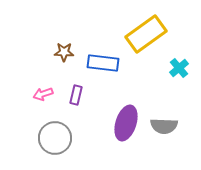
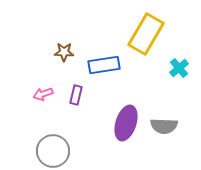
yellow rectangle: rotated 24 degrees counterclockwise
blue rectangle: moved 1 px right, 2 px down; rotated 16 degrees counterclockwise
gray circle: moved 2 px left, 13 px down
